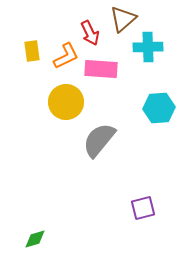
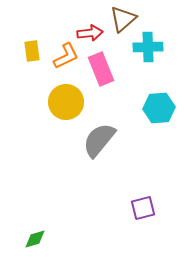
red arrow: rotated 70 degrees counterclockwise
pink rectangle: rotated 64 degrees clockwise
